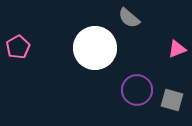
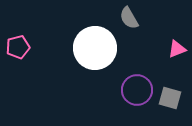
gray semicircle: rotated 20 degrees clockwise
pink pentagon: rotated 15 degrees clockwise
gray square: moved 2 px left, 2 px up
